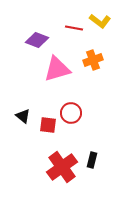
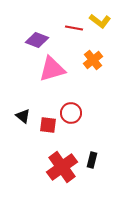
orange cross: rotated 18 degrees counterclockwise
pink triangle: moved 5 px left
